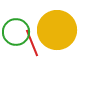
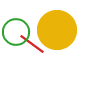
red line: moved 1 px down; rotated 32 degrees counterclockwise
